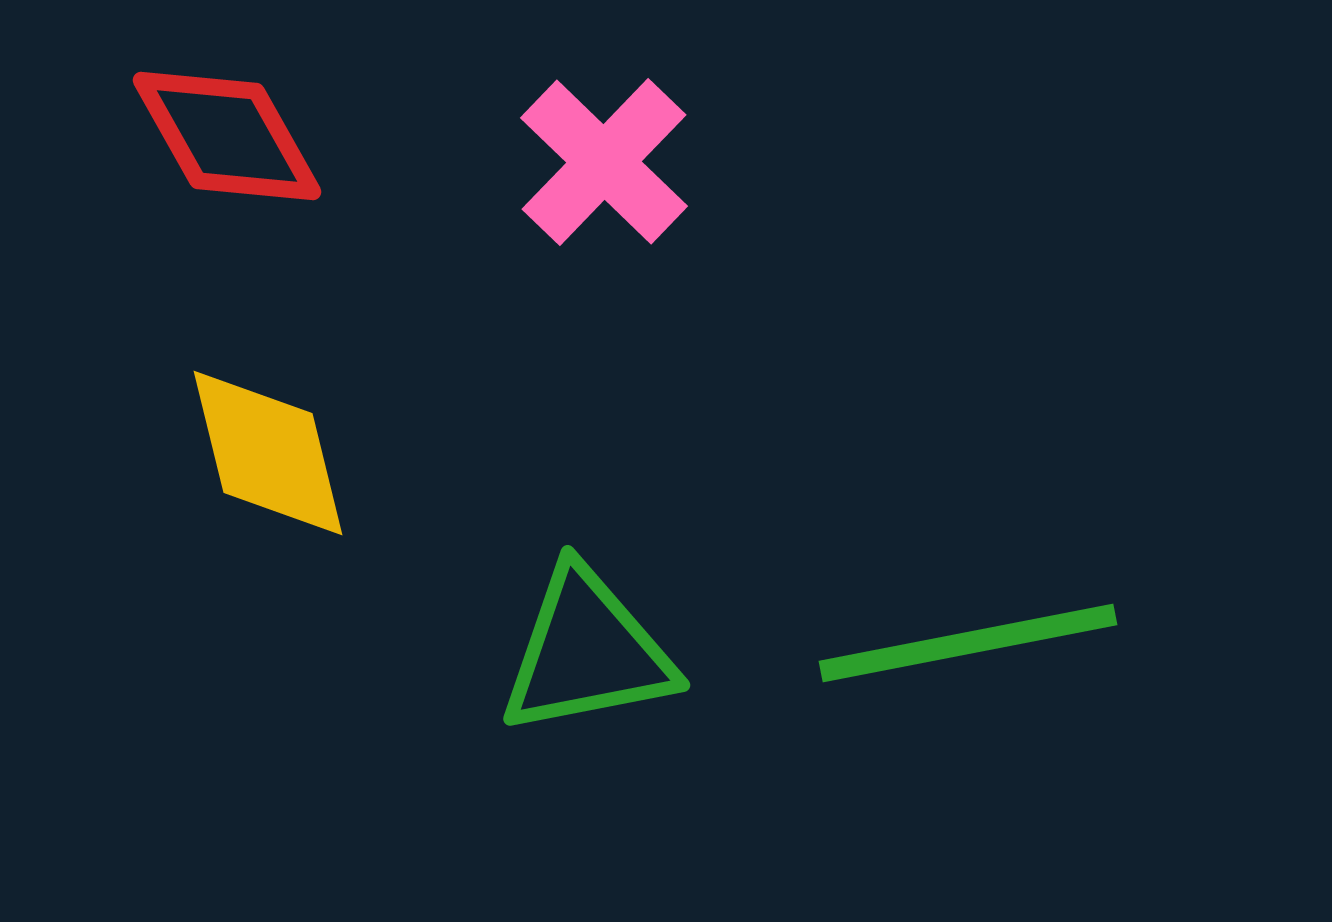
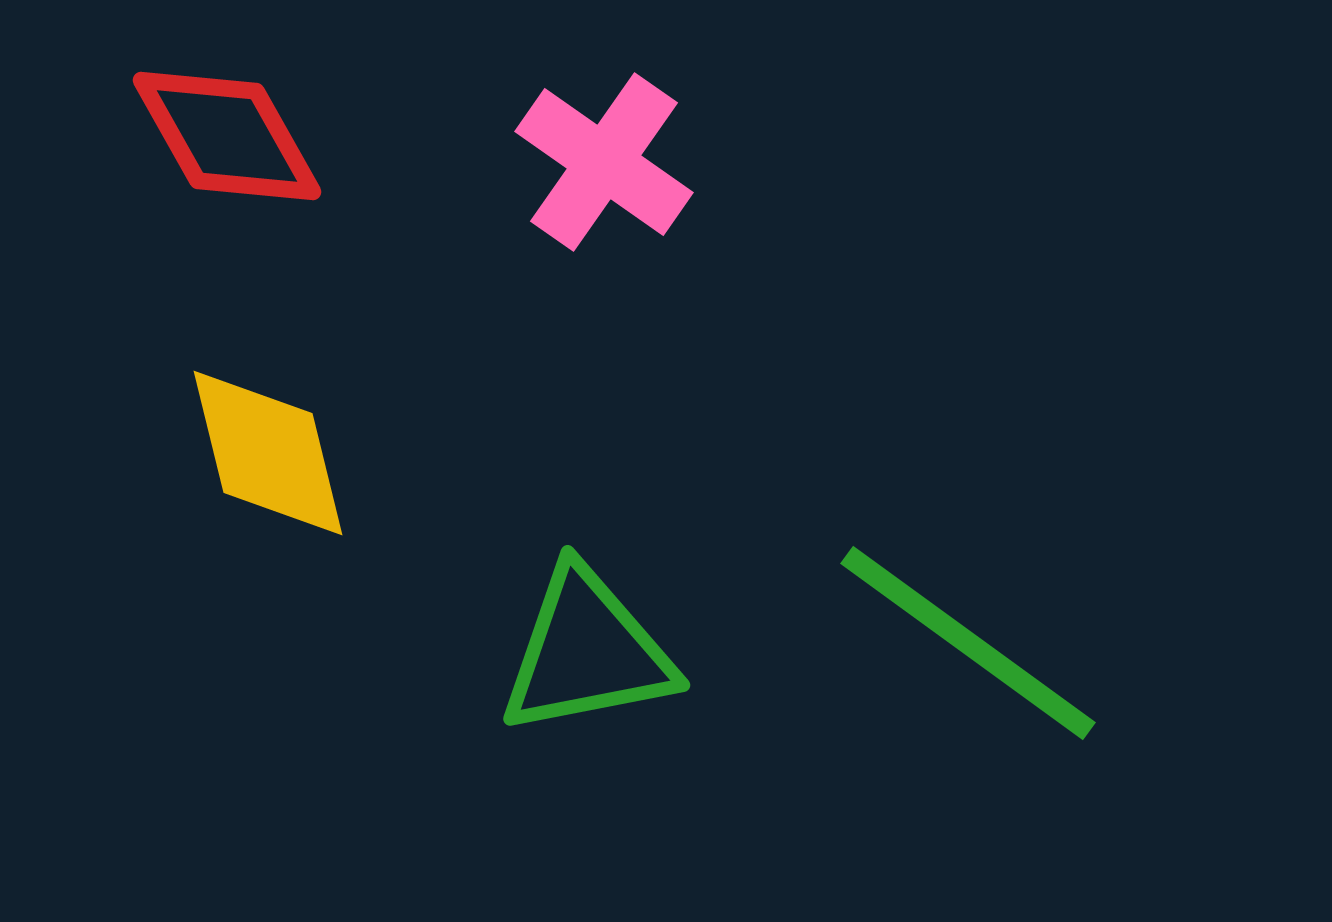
pink cross: rotated 9 degrees counterclockwise
green line: rotated 47 degrees clockwise
